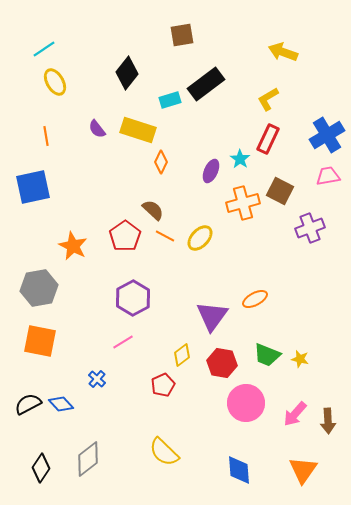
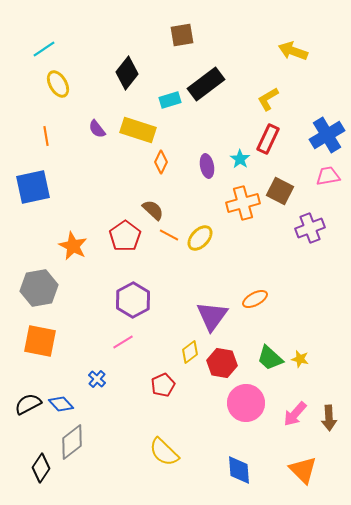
yellow arrow at (283, 52): moved 10 px right, 1 px up
yellow ellipse at (55, 82): moved 3 px right, 2 px down
purple ellipse at (211, 171): moved 4 px left, 5 px up; rotated 35 degrees counterclockwise
orange line at (165, 236): moved 4 px right, 1 px up
purple hexagon at (133, 298): moved 2 px down
yellow diamond at (182, 355): moved 8 px right, 3 px up
green trapezoid at (267, 355): moved 3 px right, 3 px down; rotated 20 degrees clockwise
brown arrow at (328, 421): moved 1 px right, 3 px up
gray diamond at (88, 459): moved 16 px left, 17 px up
orange triangle at (303, 470): rotated 20 degrees counterclockwise
